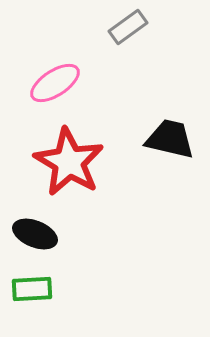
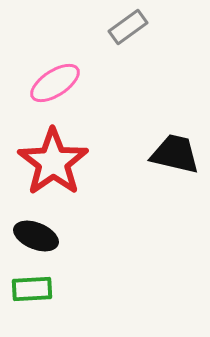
black trapezoid: moved 5 px right, 15 px down
red star: moved 16 px left; rotated 6 degrees clockwise
black ellipse: moved 1 px right, 2 px down
